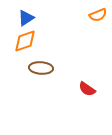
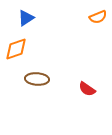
orange semicircle: moved 2 px down
orange diamond: moved 9 px left, 8 px down
brown ellipse: moved 4 px left, 11 px down
